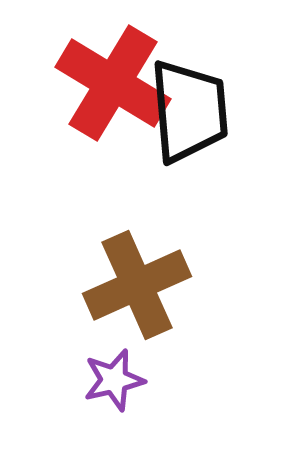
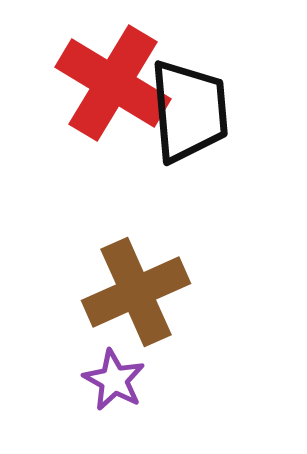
brown cross: moved 1 px left, 7 px down
purple star: rotated 30 degrees counterclockwise
